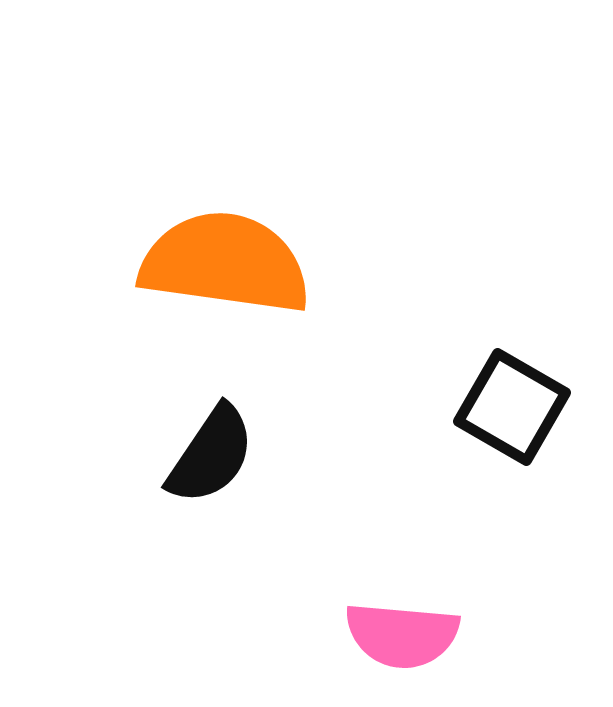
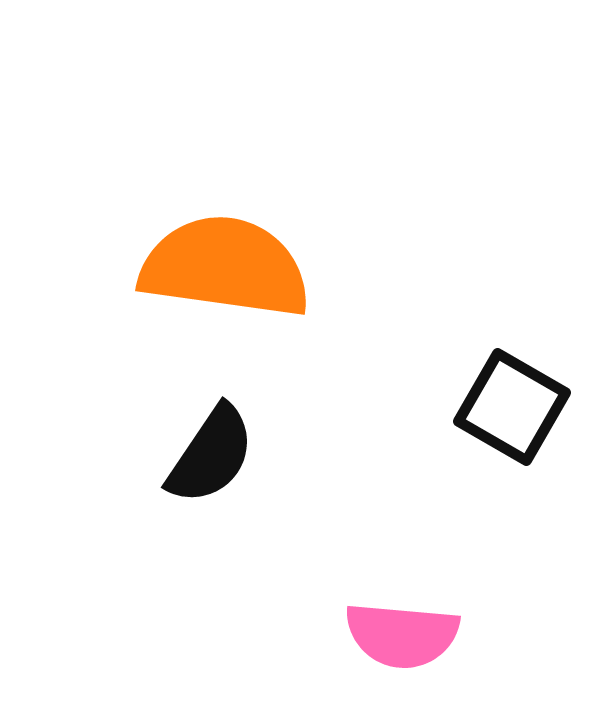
orange semicircle: moved 4 px down
